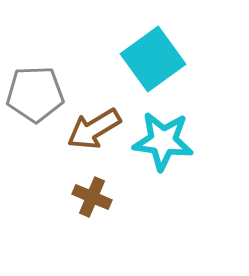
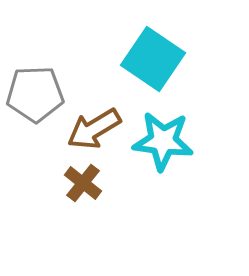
cyan square: rotated 20 degrees counterclockwise
brown cross: moved 9 px left, 14 px up; rotated 15 degrees clockwise
